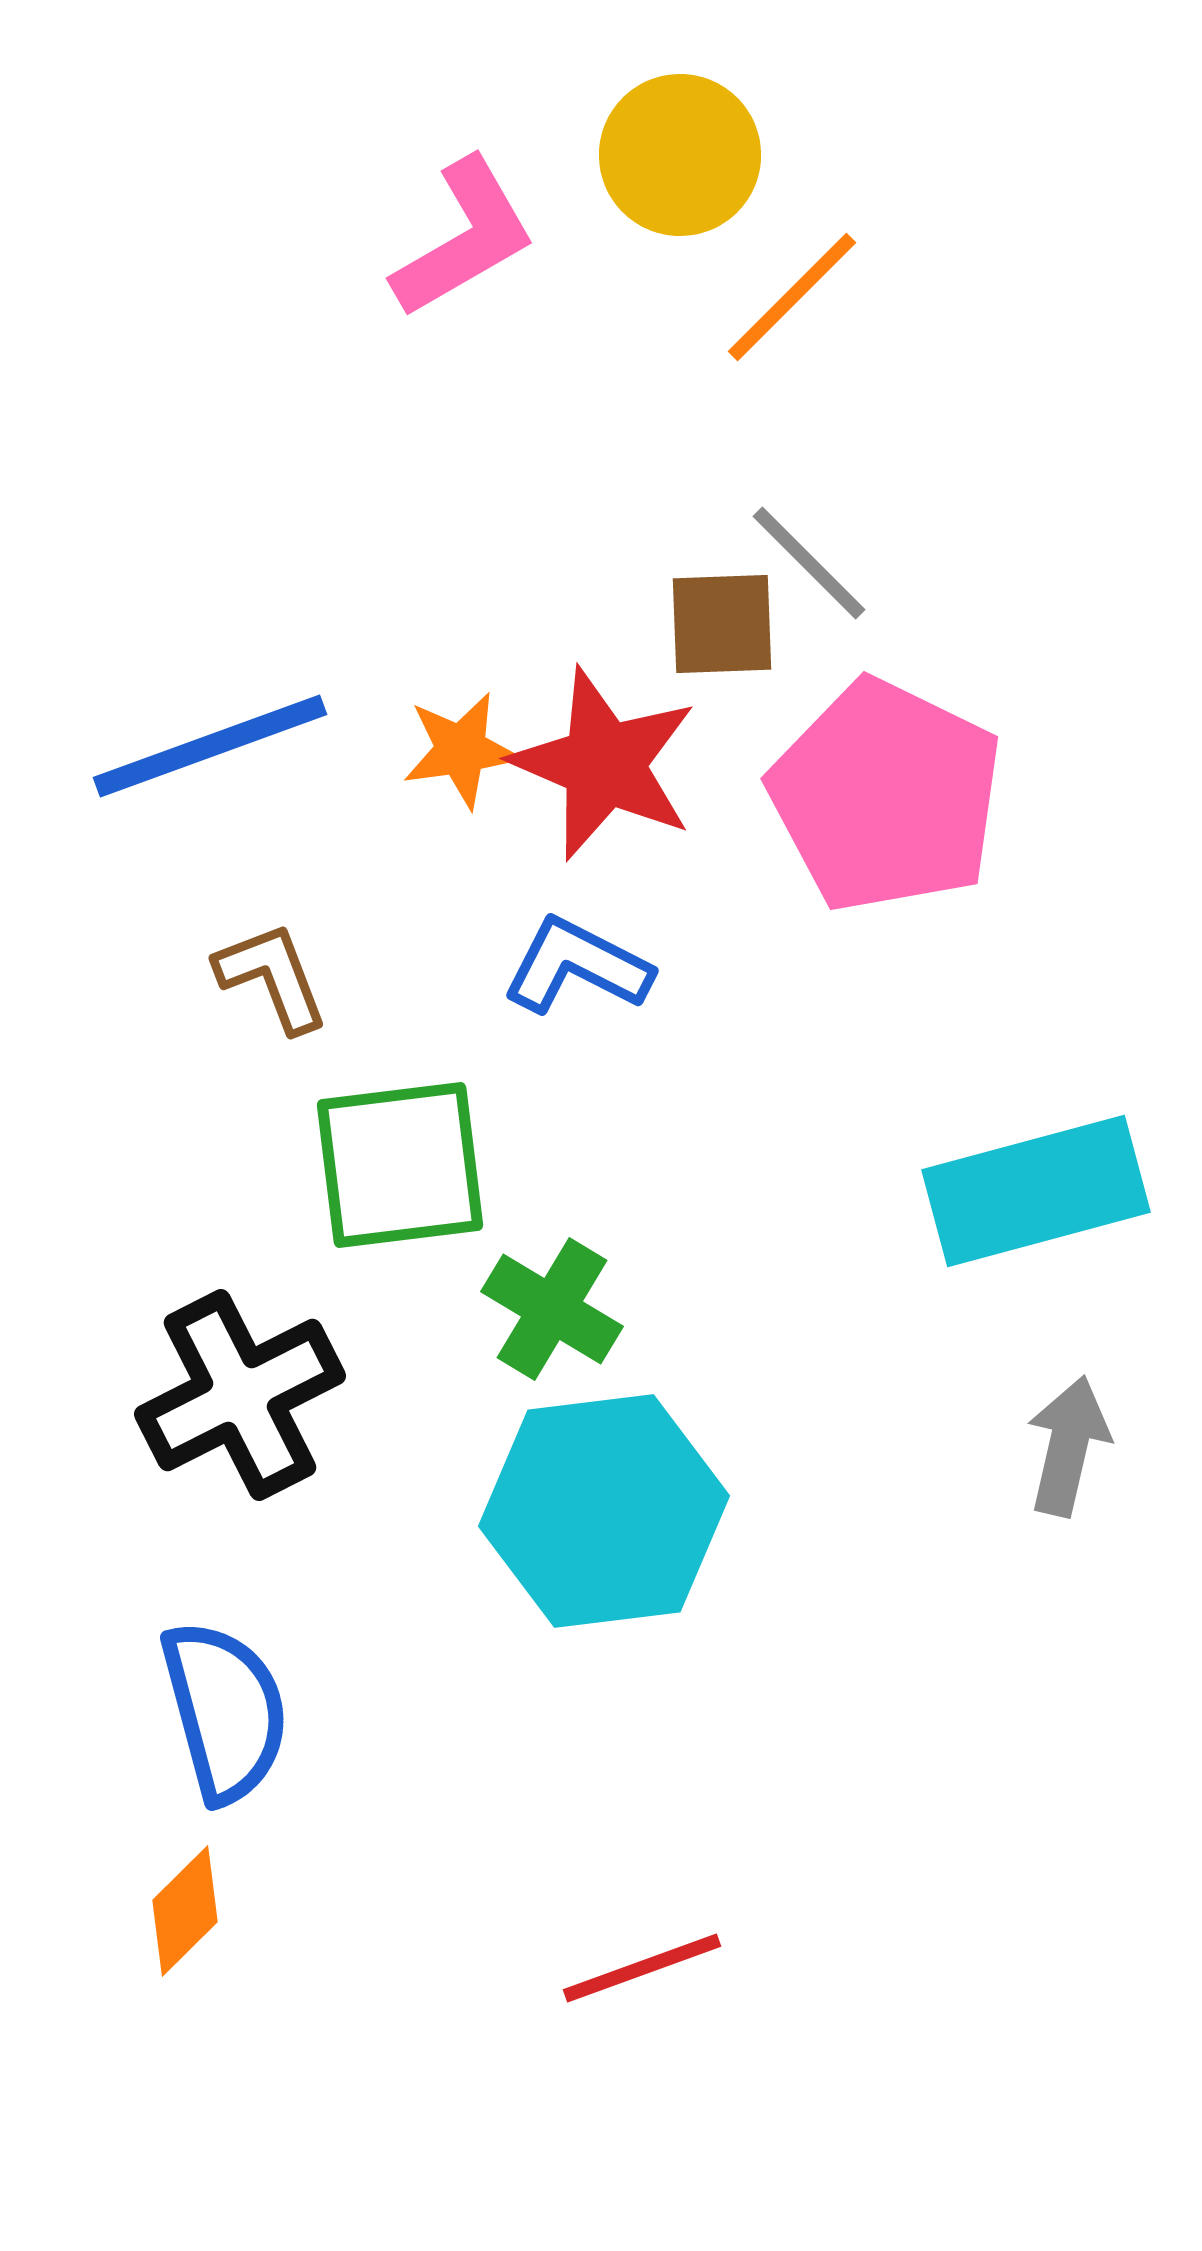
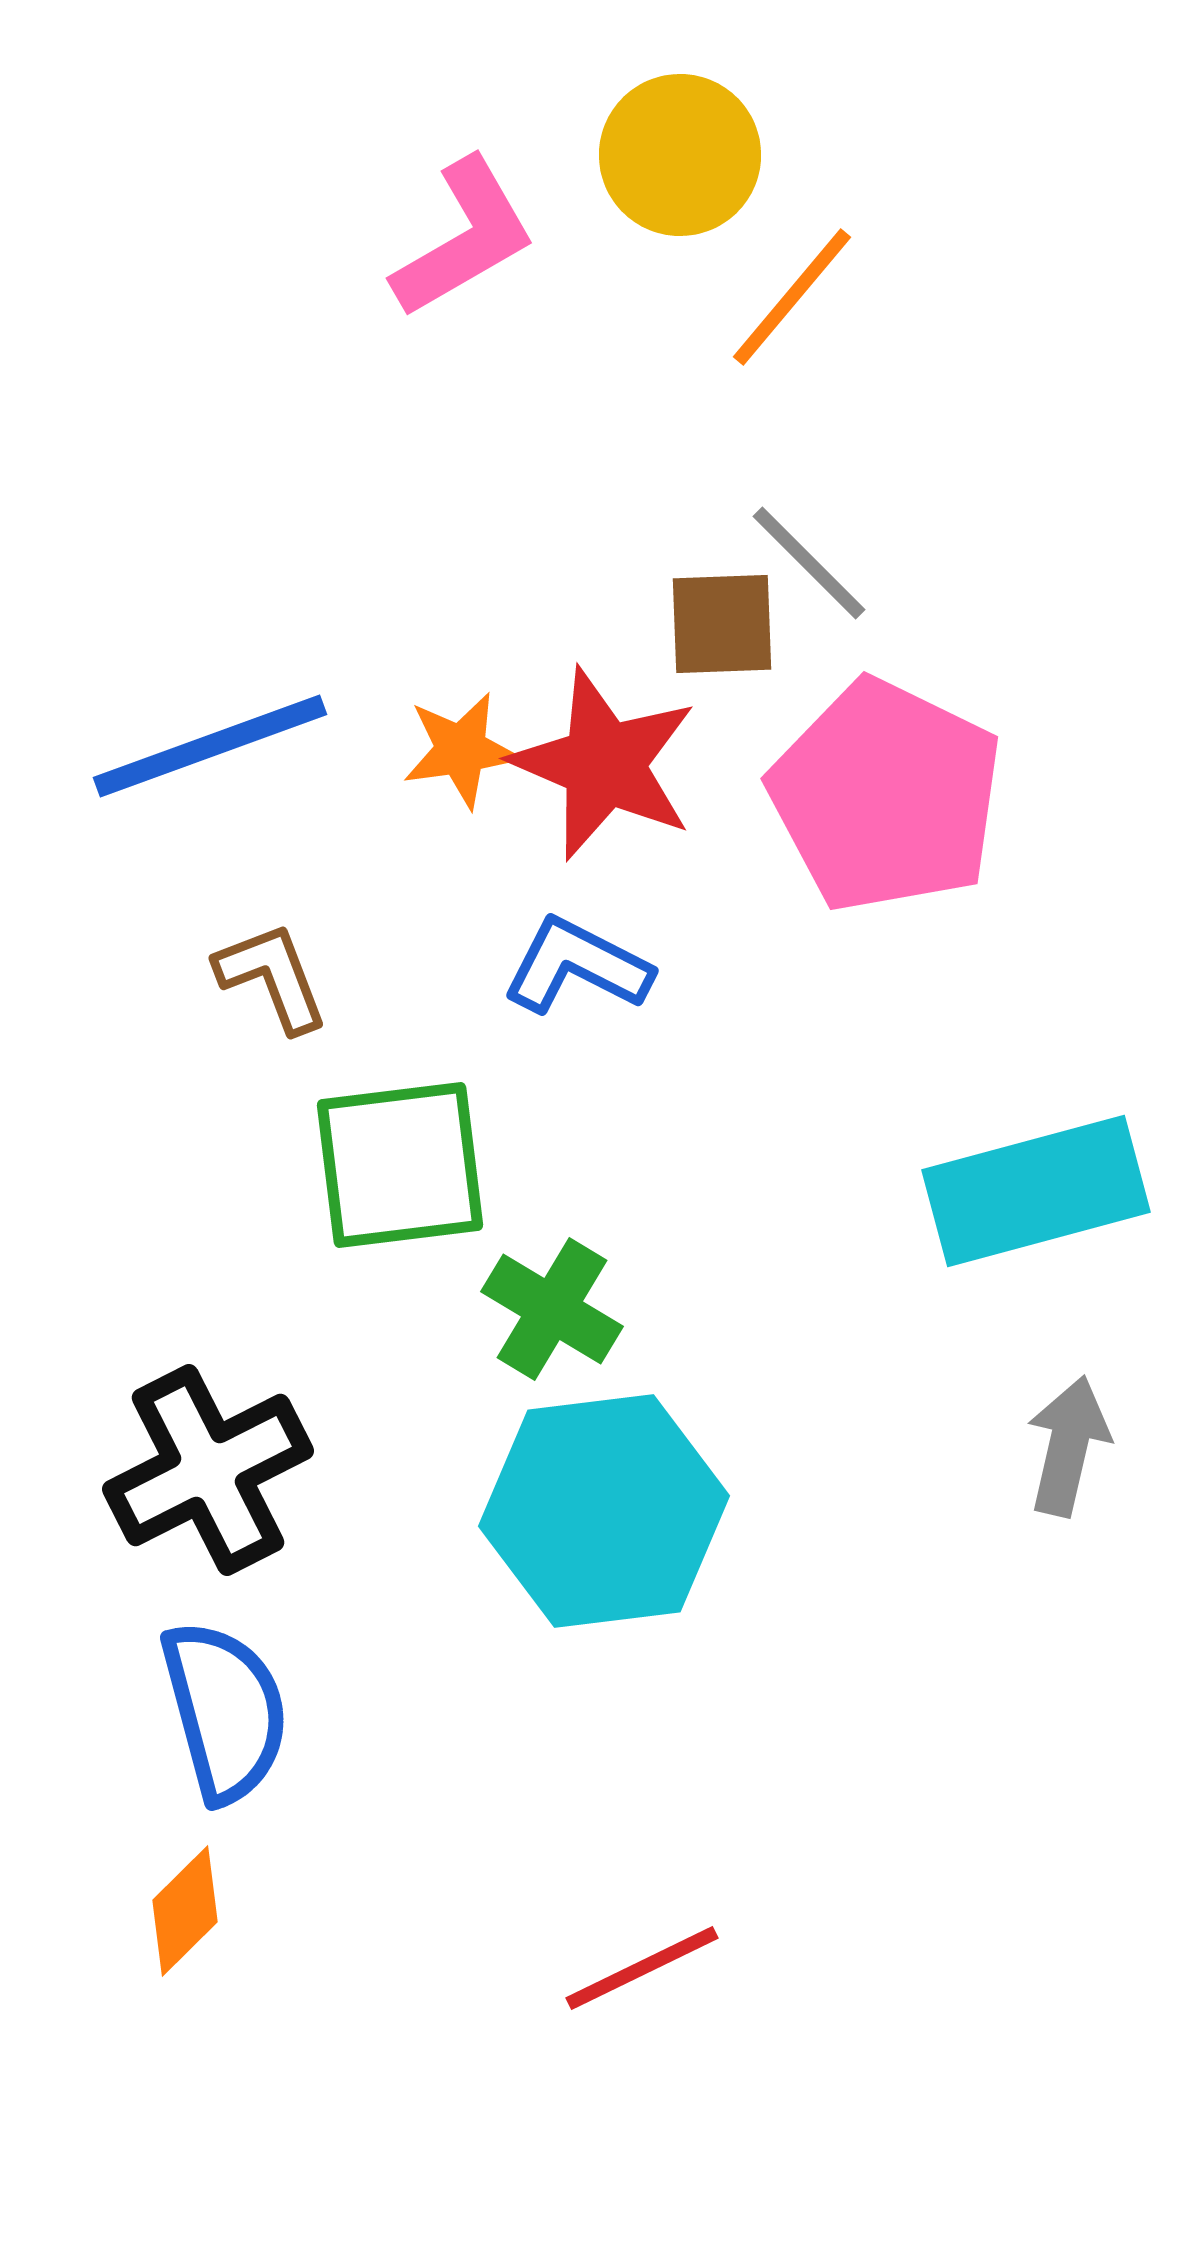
orange line: rotated 5 degrees counterclockwise
black cross: moved 32 px left, 75 px down
red line: rotated 6 degrees counterclockwise
